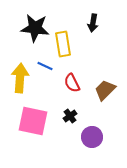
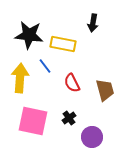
black star: moved 6 px left, 7 px down
yellow rectangle: rotated 70 degrees counterclockwise
blue line: rotated 28 degrees clockwise
brown trapezoid: rotated 120 degrees clockwise
black cross: moved 1 px left, 2 px down
